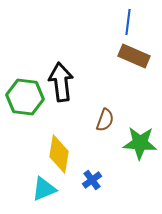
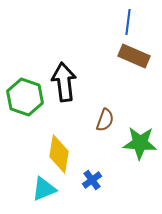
black arrow: moved 3 px right
green hexagon: rotated 12 degrees clockwise
